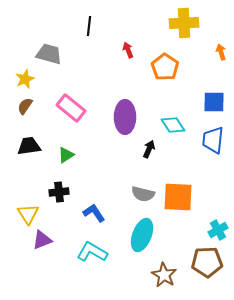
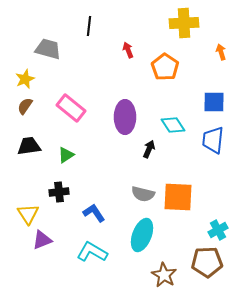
gray trapezoid: moved 1 px left, 5 px up
